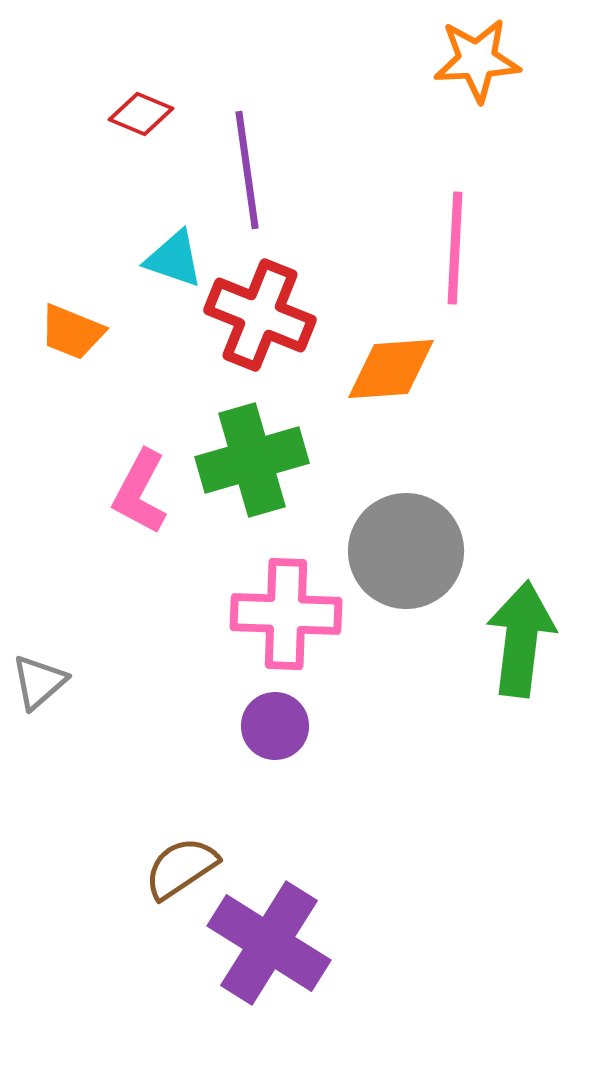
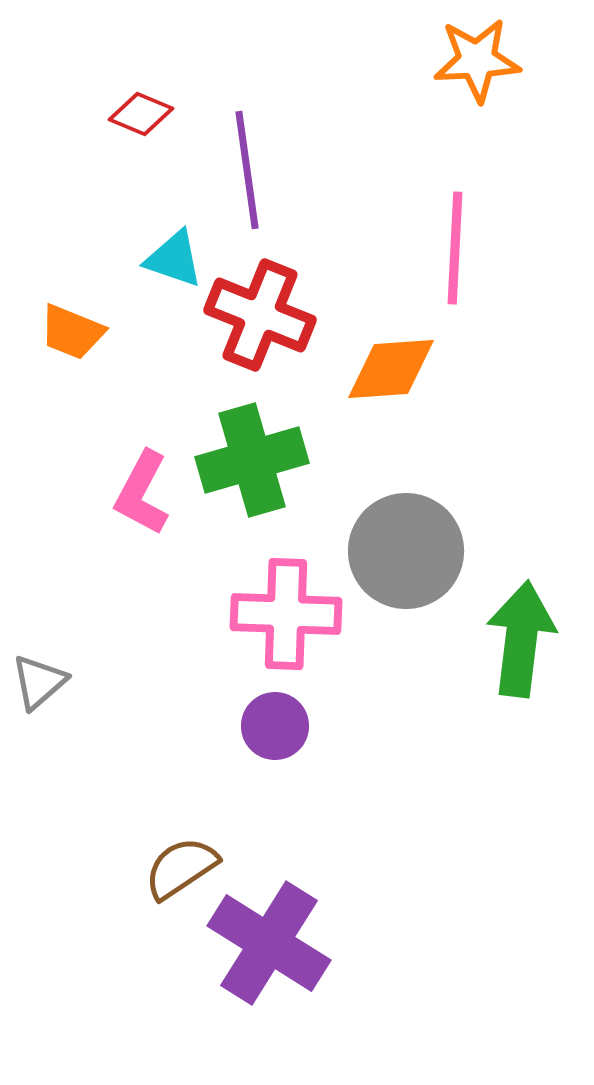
pink L-shape: moved 2 px right, 1 px down
